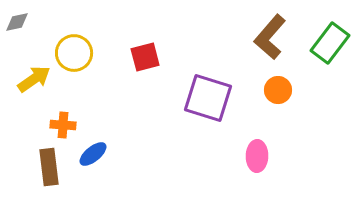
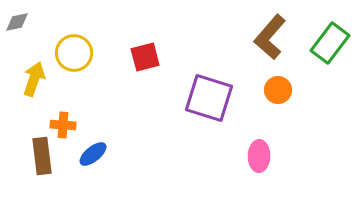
yellow arrow: rotated 36 degrees counterclockwise
purple square: moved 1 px right
pink ellipse: moved 2 px right
brown rectangle: moved 7 px left, 11 px up
